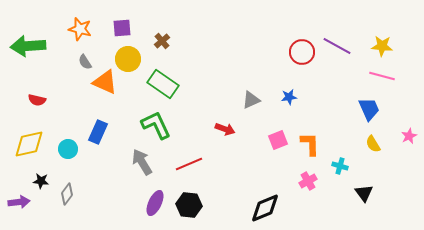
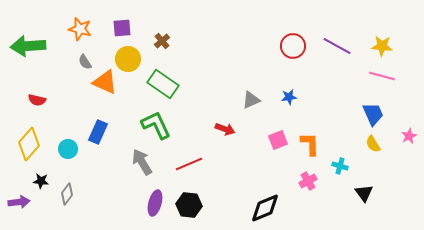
red circle: moved 9 px left, 6 px up
blue trapezoid: moved 4 px right, 5 px down
yellow diamond: rotated 36 degrees counterclockwise
purple ellipse: rotated 10 degrees counterclockwise
